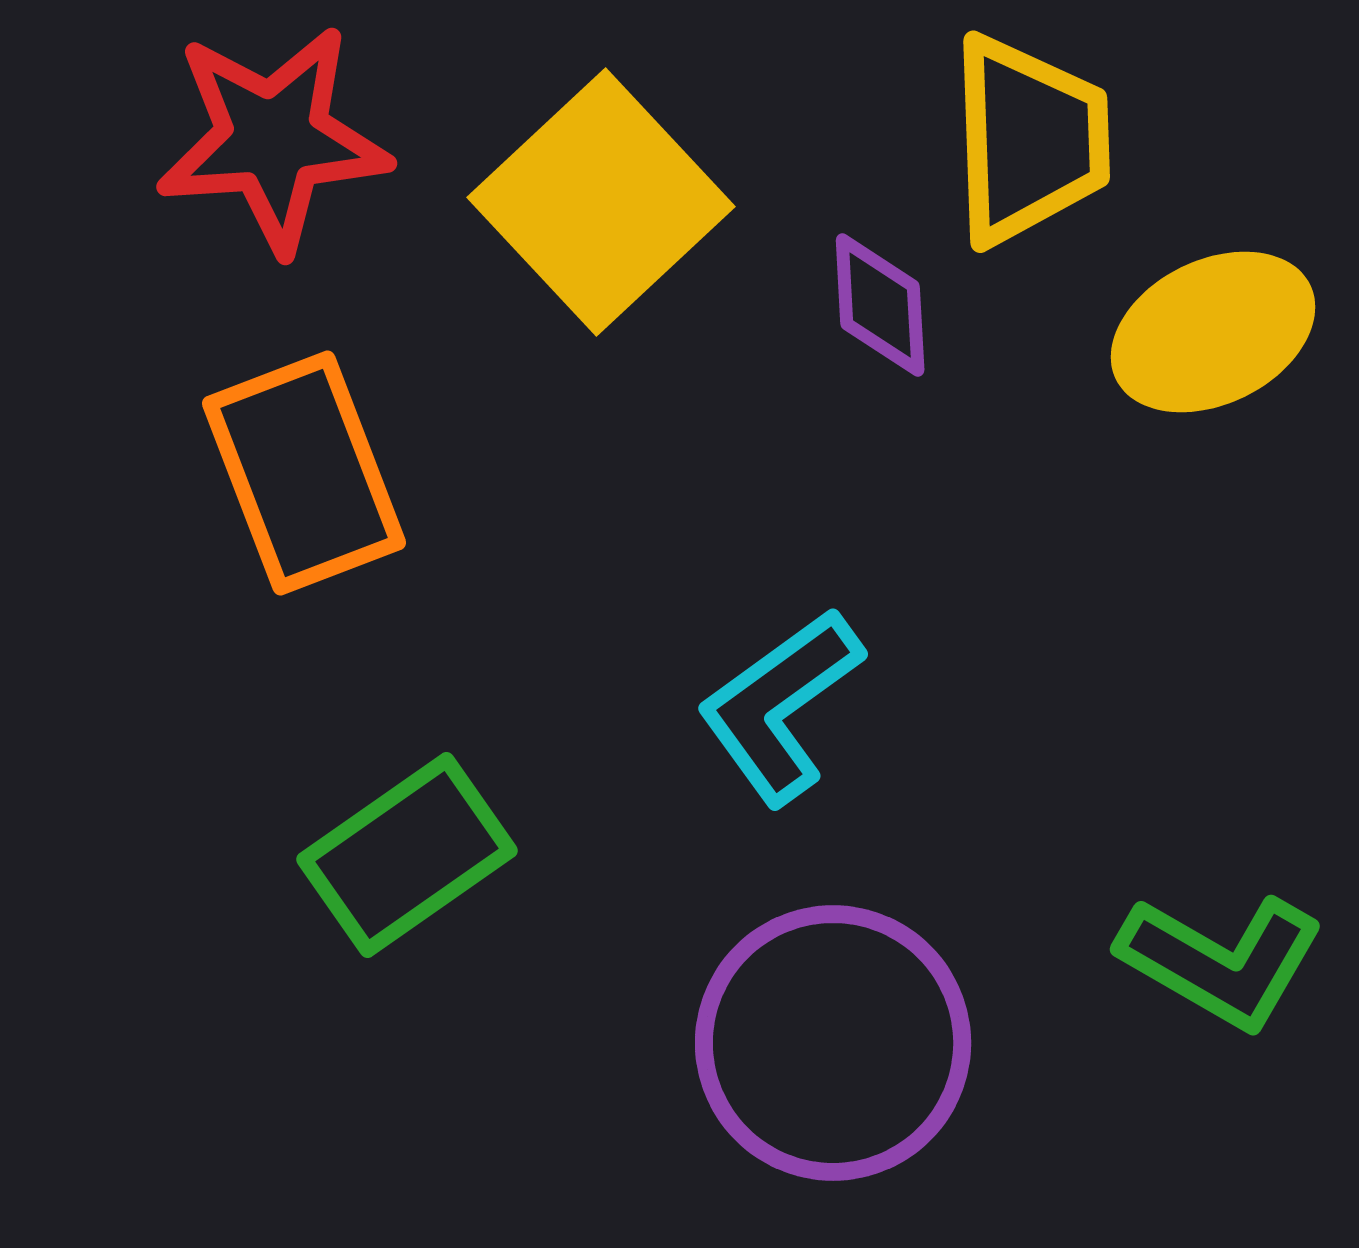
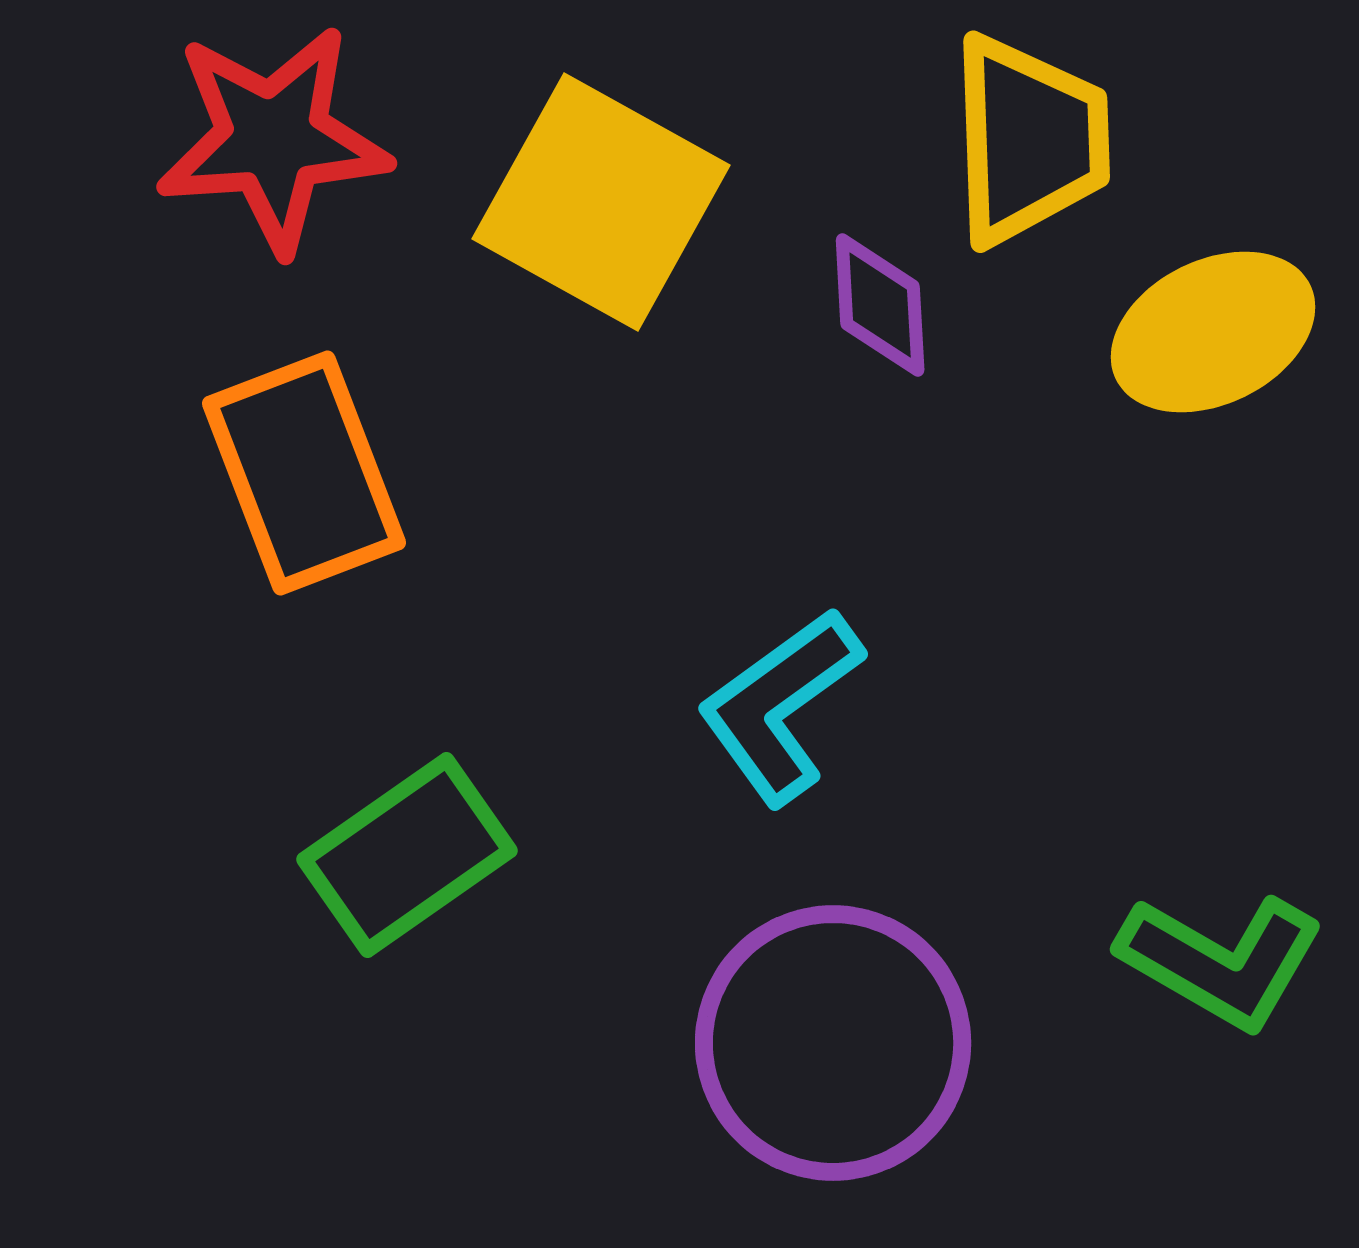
yellow square: rotated 18 degrees counterclockwise
